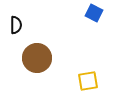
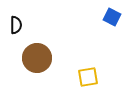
blue square: moved 18 px right, 4 px down
yellow square: moved 4 px up
